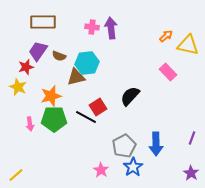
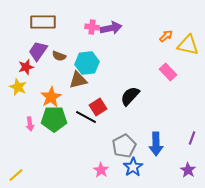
purple arrow: rotated 85 degrees clockwise
brown triangle: moved 2 px right, 3 px down
orange star: moved 1 px down; rotated 15 degrees counterclockwise
purple star: moved 3 px left, 3 px up
